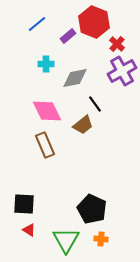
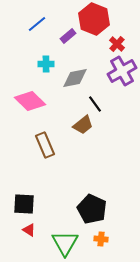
red hexagon: moved 3 px up
pink diamond: moved 17 px left, 10 px up; rotated 20 degrees counterclockwise
green triangle: moved 1 px left, 3 px down
